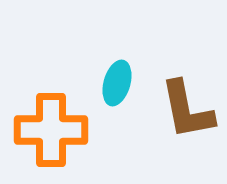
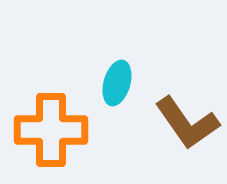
brown L-shape: moved 13 px down; rotated 24 degrees counterclockwise
